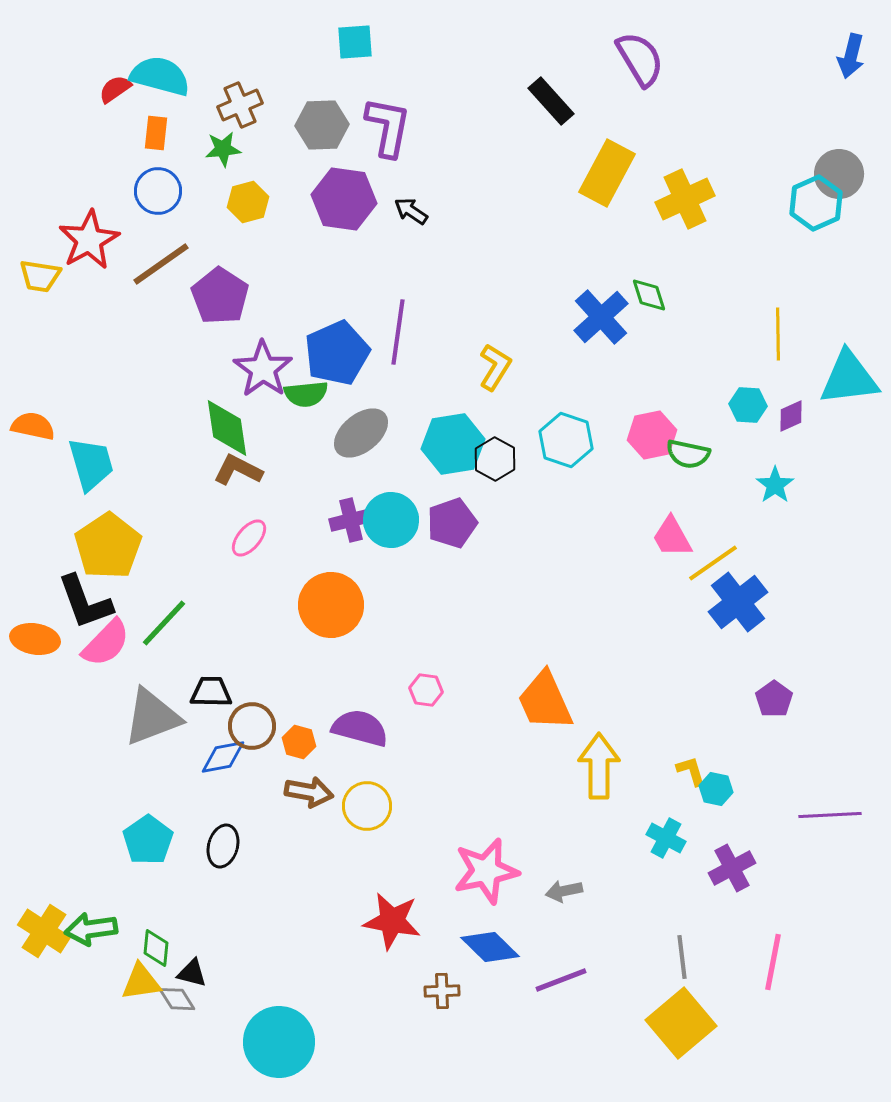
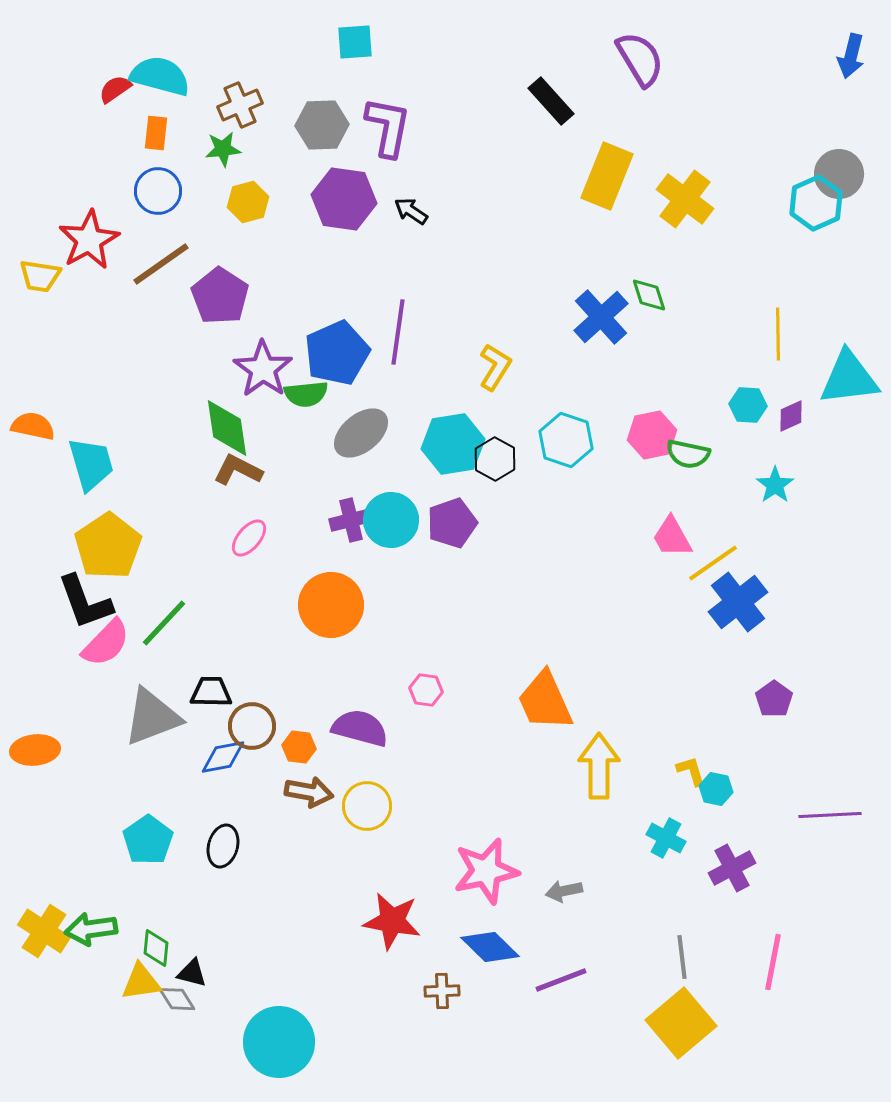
yellow rectangle at (607, 173): moved 3 px down; rotated 6 degrees counterclockwise
yellow cross at (685, 199): rotated 28 degrees counterclockwise
orange ellipse at (35, 639): moved 111 px down; rotated 15 degrees counterclockwise
orange hexagon at (299, 742): moved 5 px down; rotated 8 degrees counterclockwise
